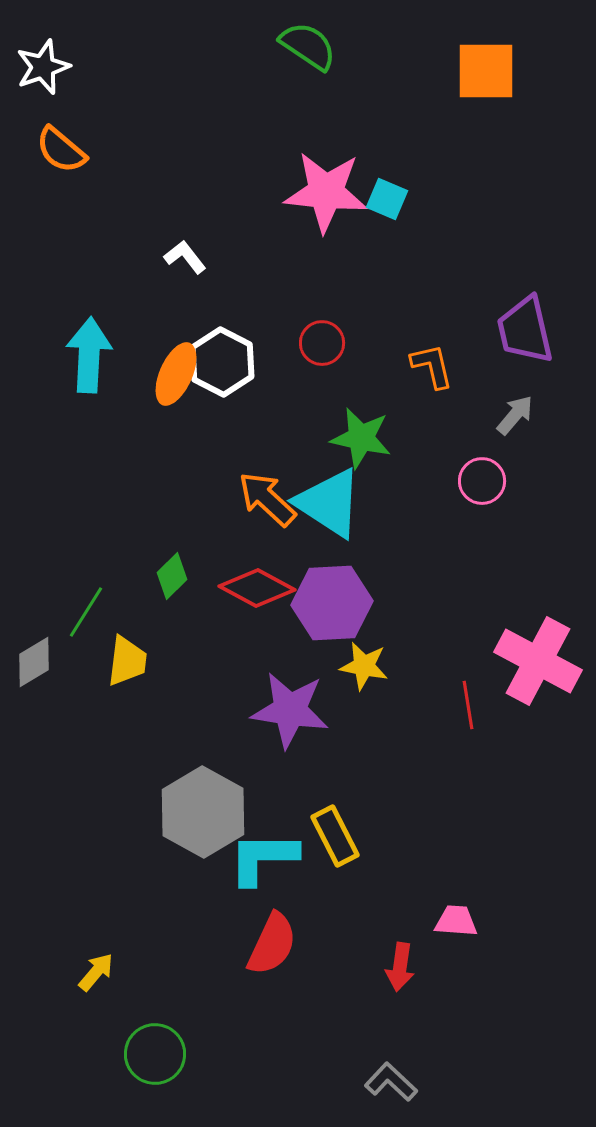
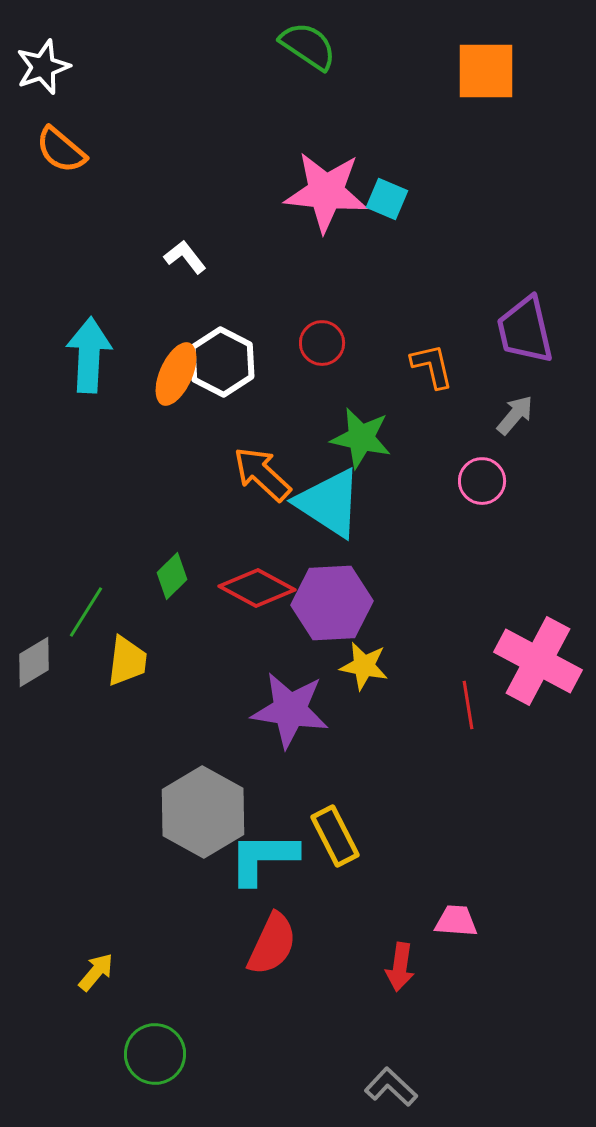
orange arrow: moved 5 px left, 25 px up
gray L-shape: moved 5 px down
